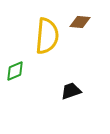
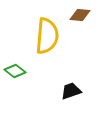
brown diamond: moved 7 px up
green diamond: rotated 60 degrees clockwise
